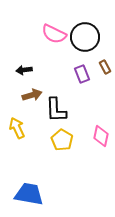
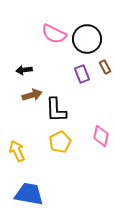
black circle: moved 2 px right, 2 px down
yellow arrow: moved 23 px down
yellow pentagon: moved 2 px left, 2 px down; rotated 15 degrees clockwise
